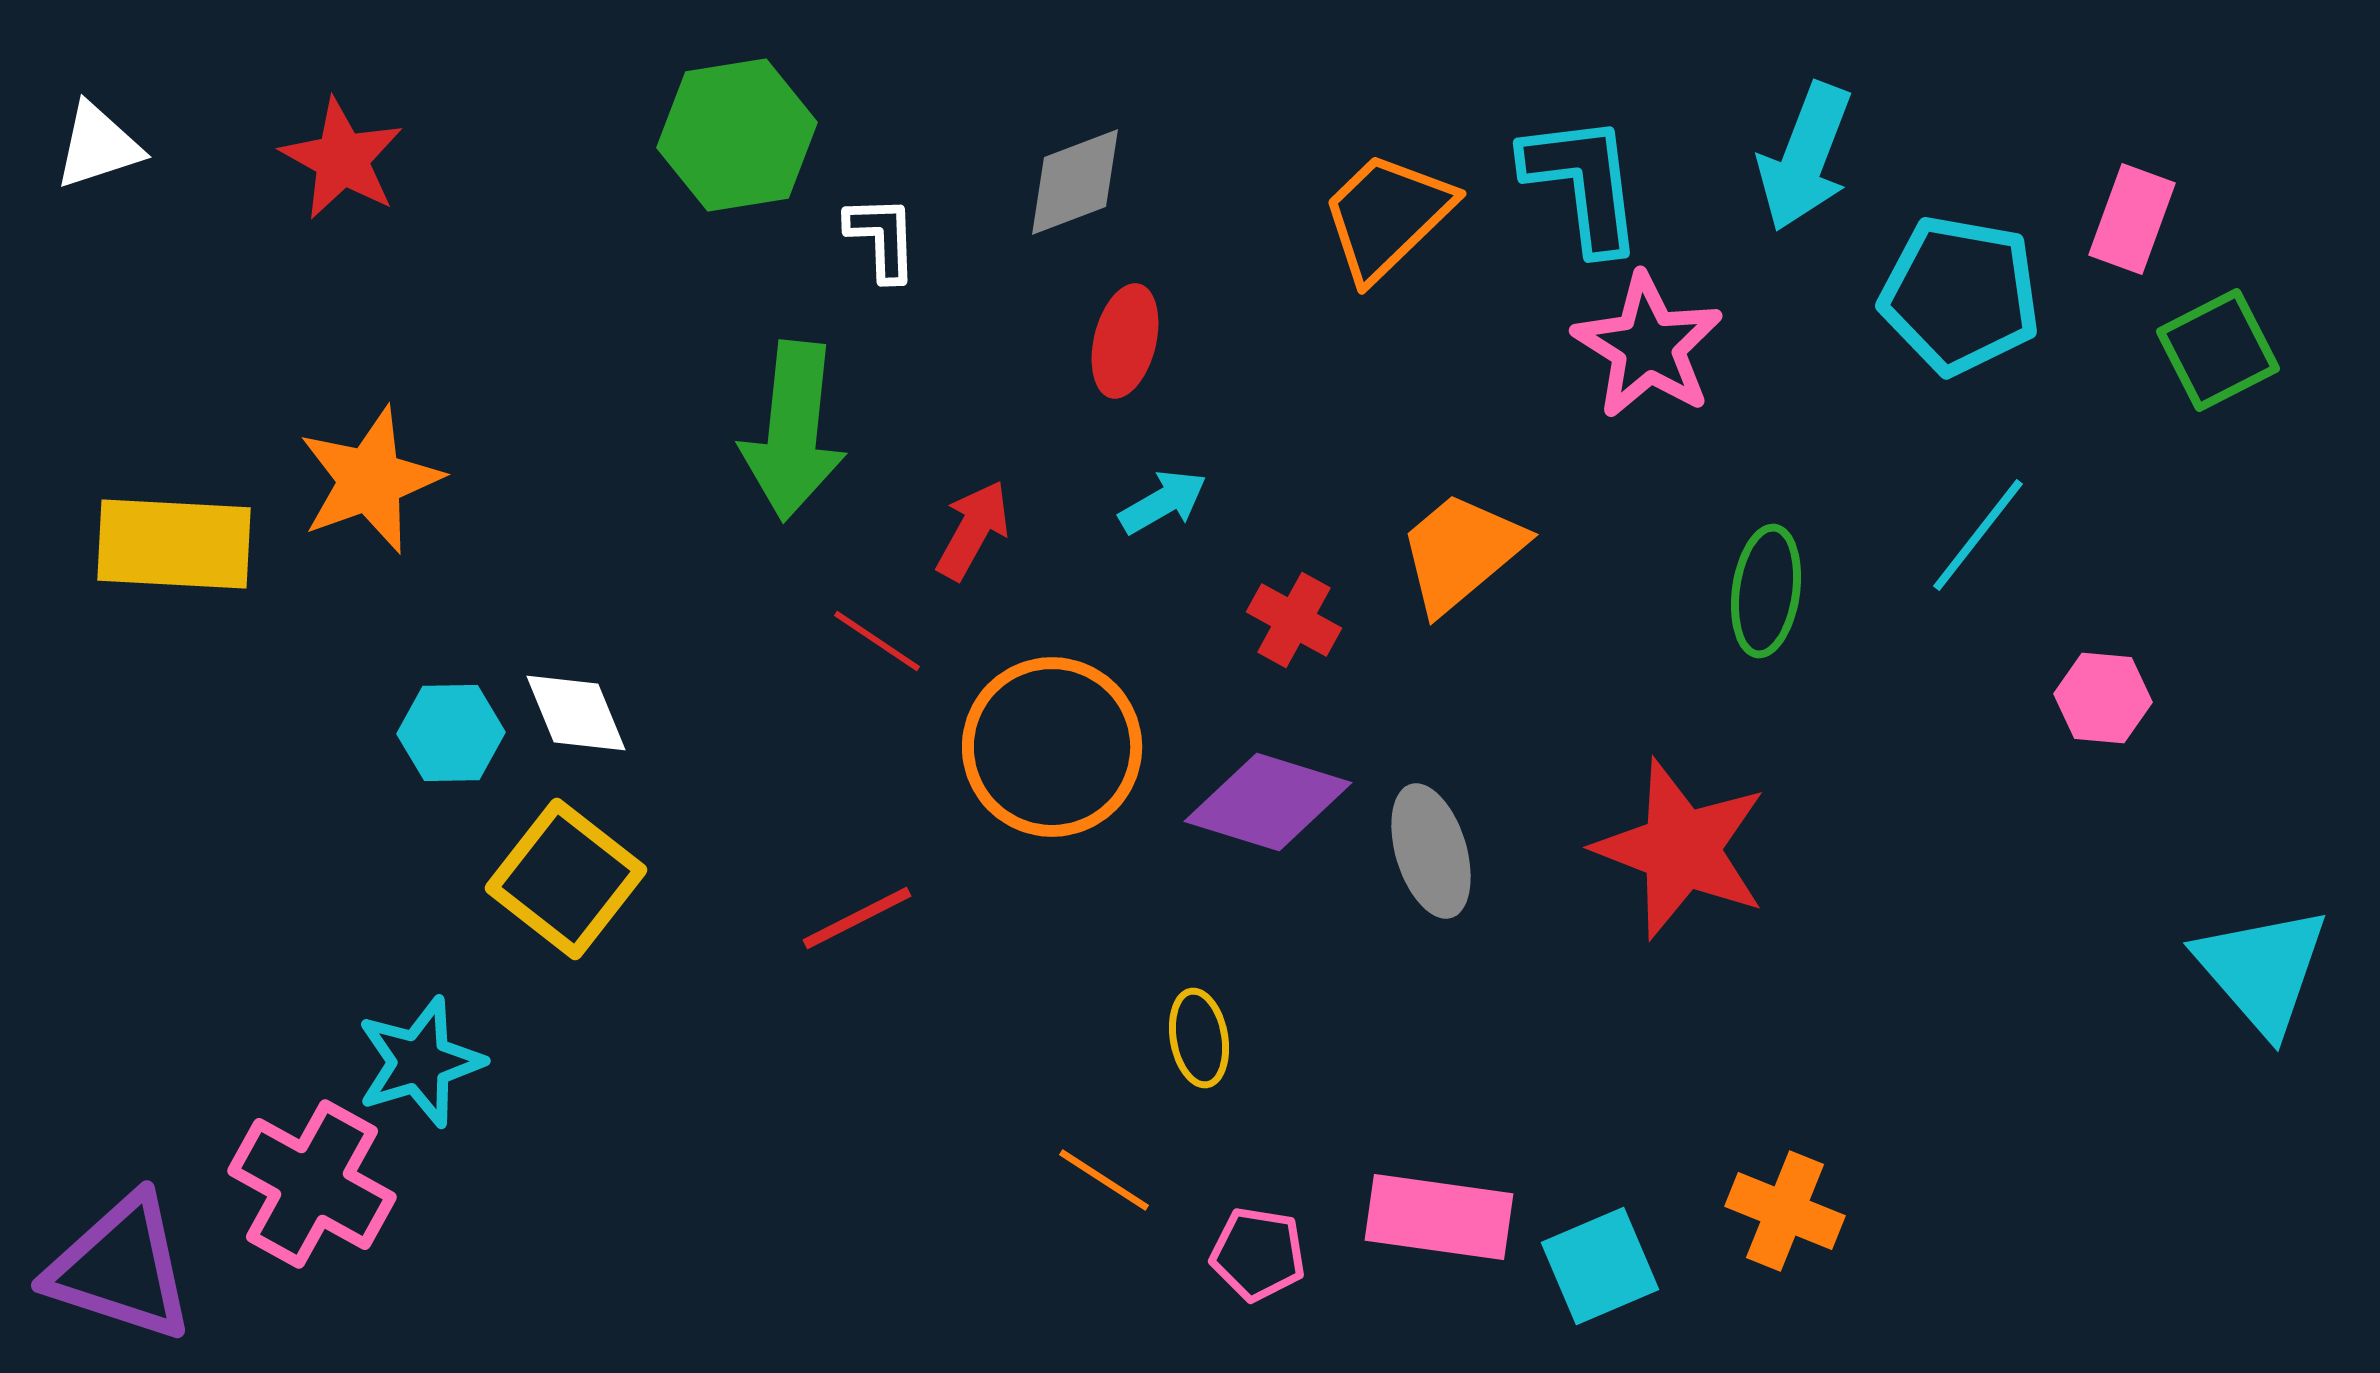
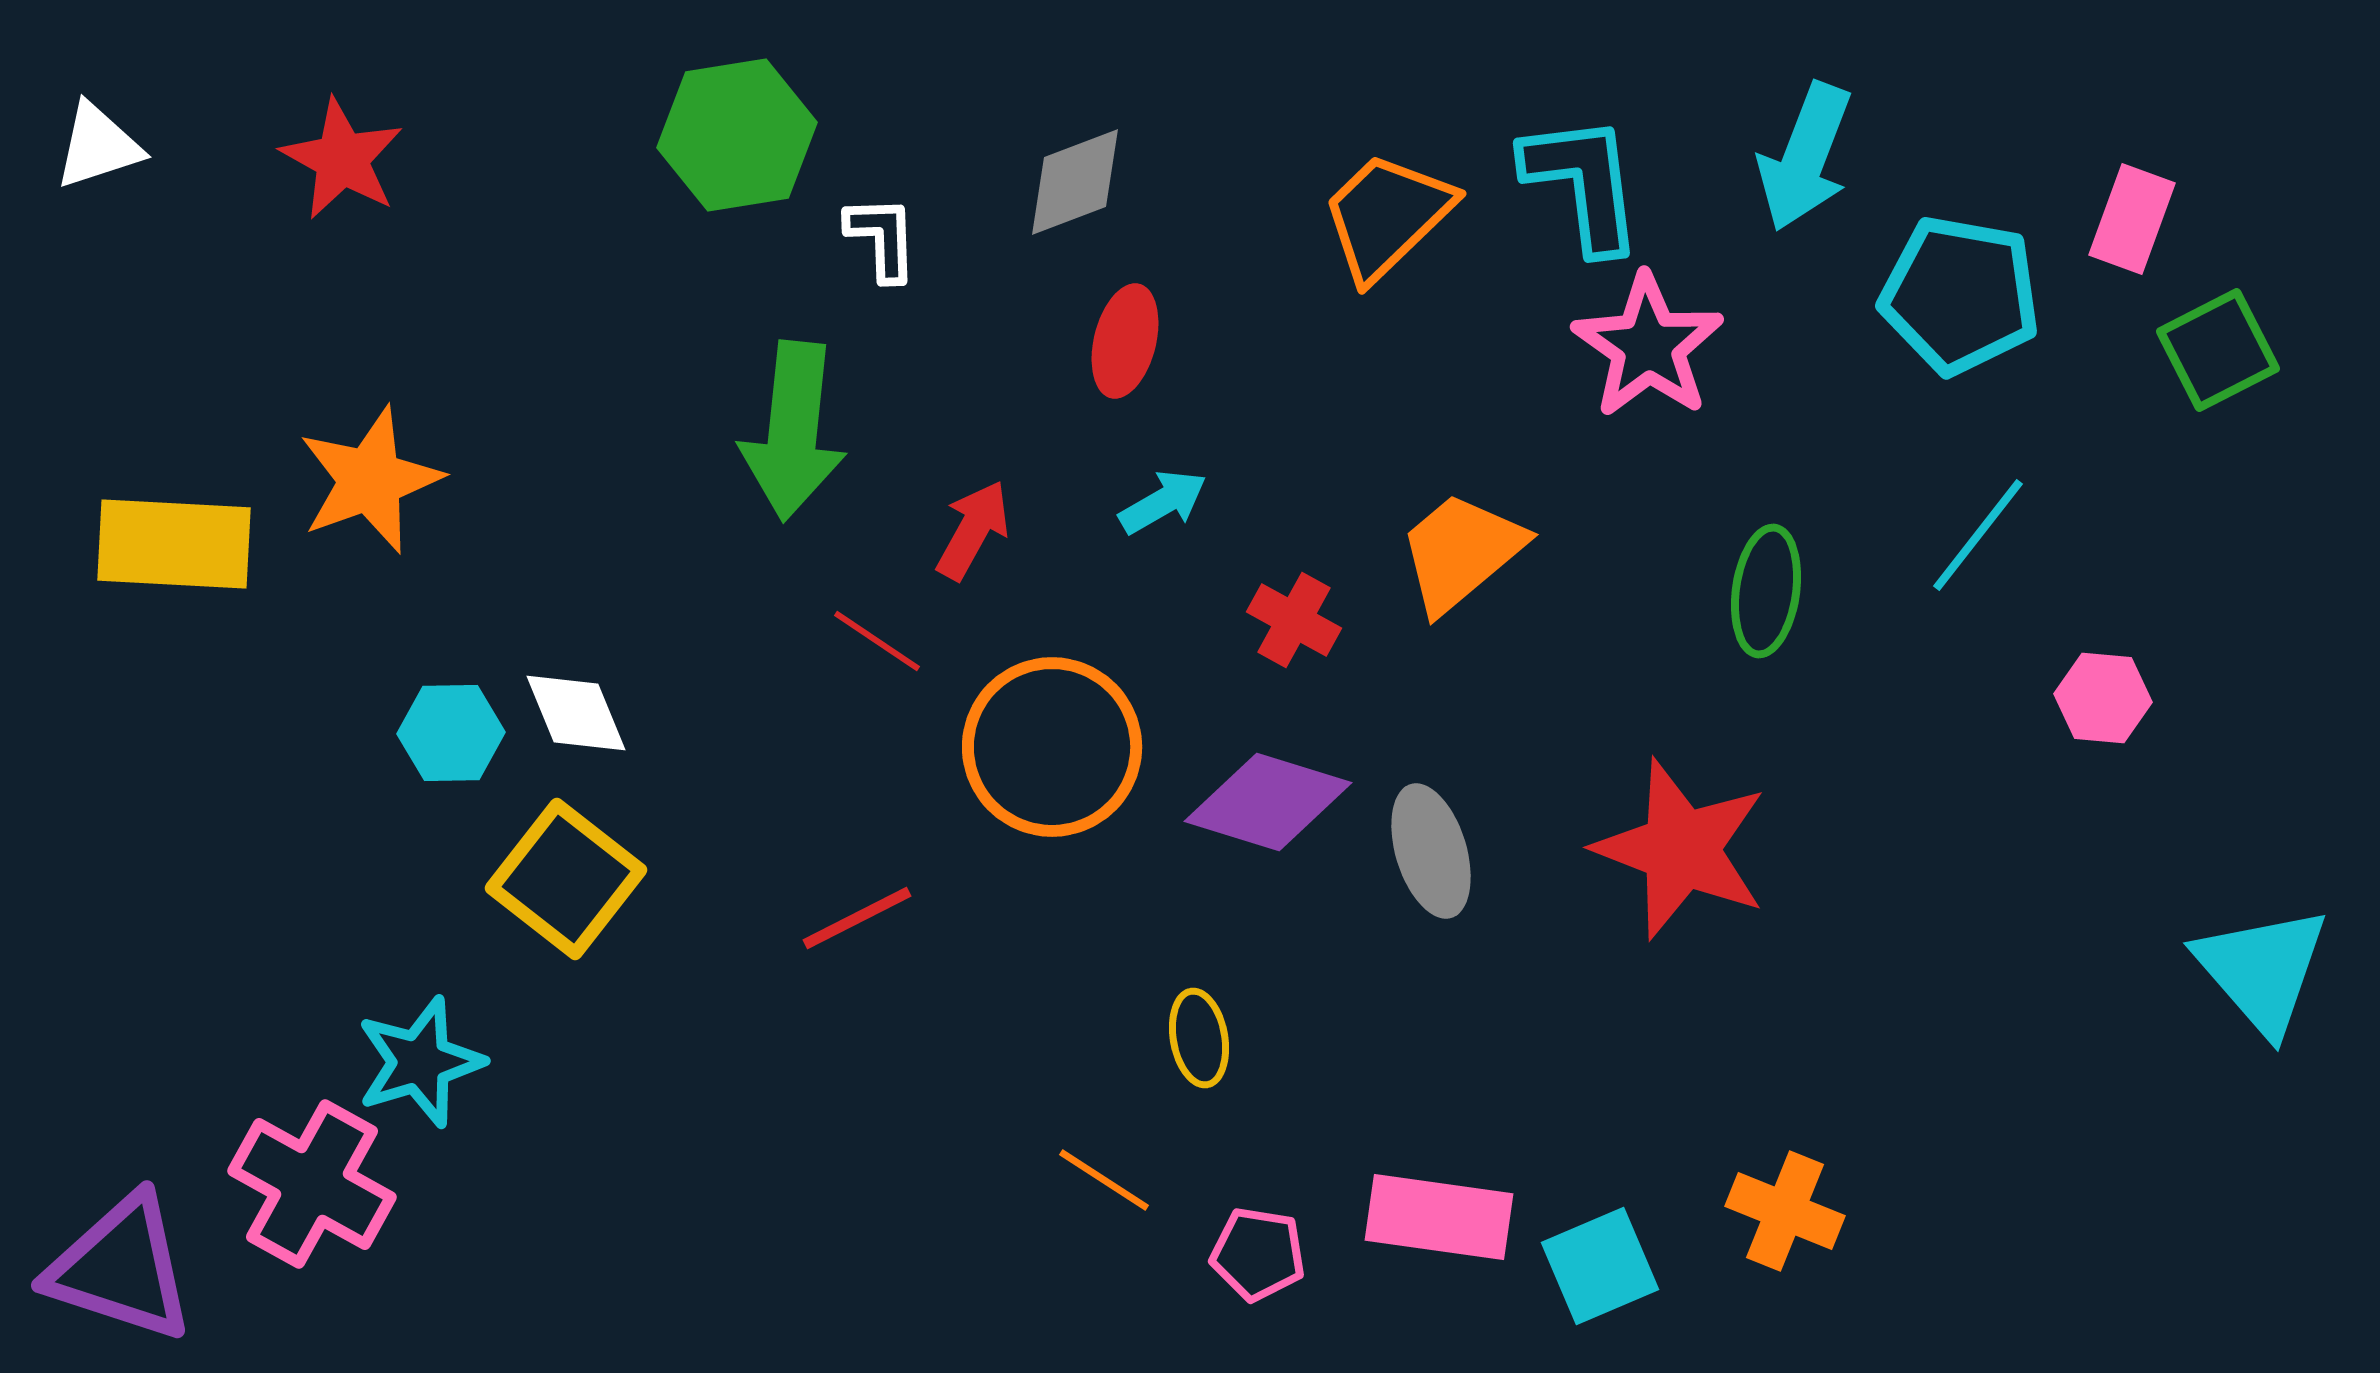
pink star at (1648, 346): rotated 3 degrees clockwise
